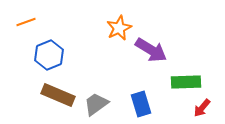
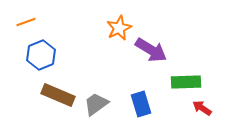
blue hexagon: moved 8 px left
red arrow: rotated 84 degrees clockwise
